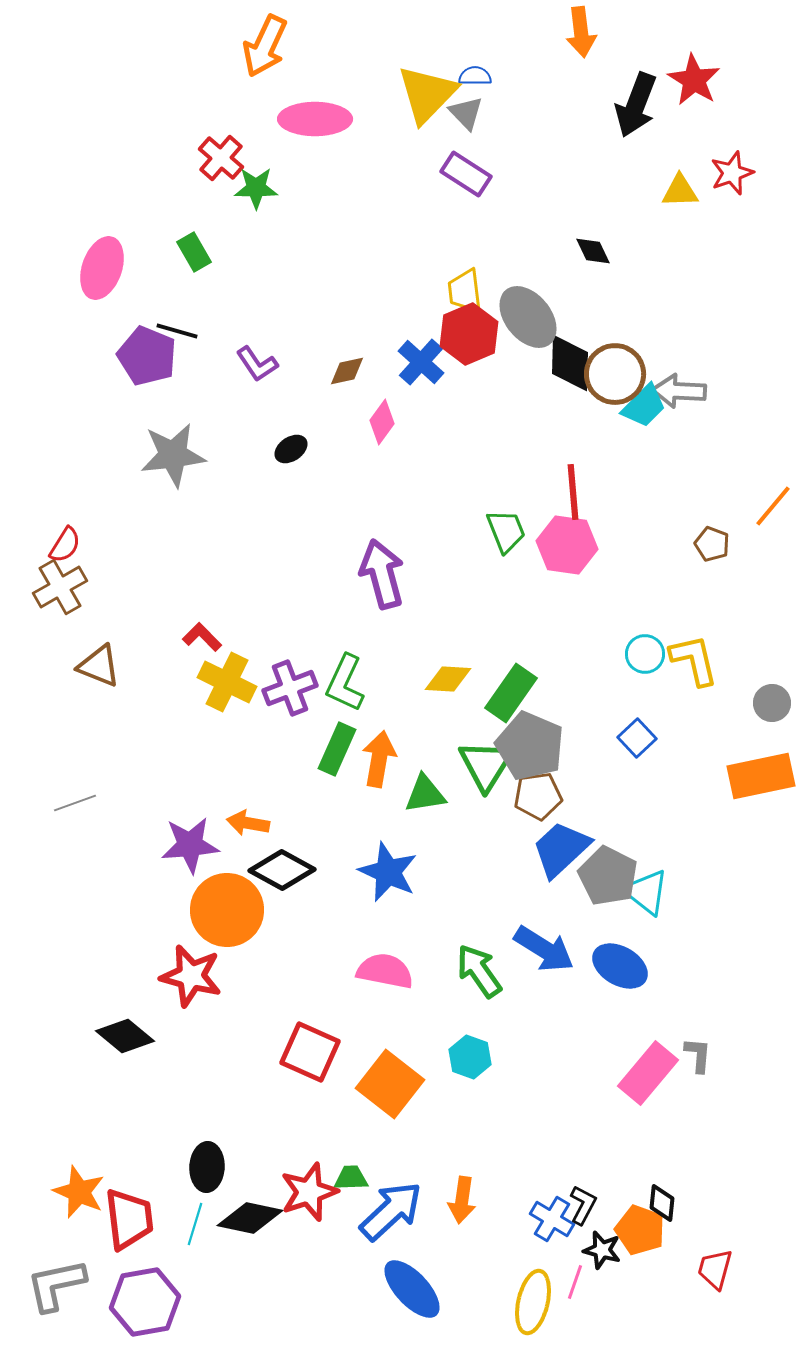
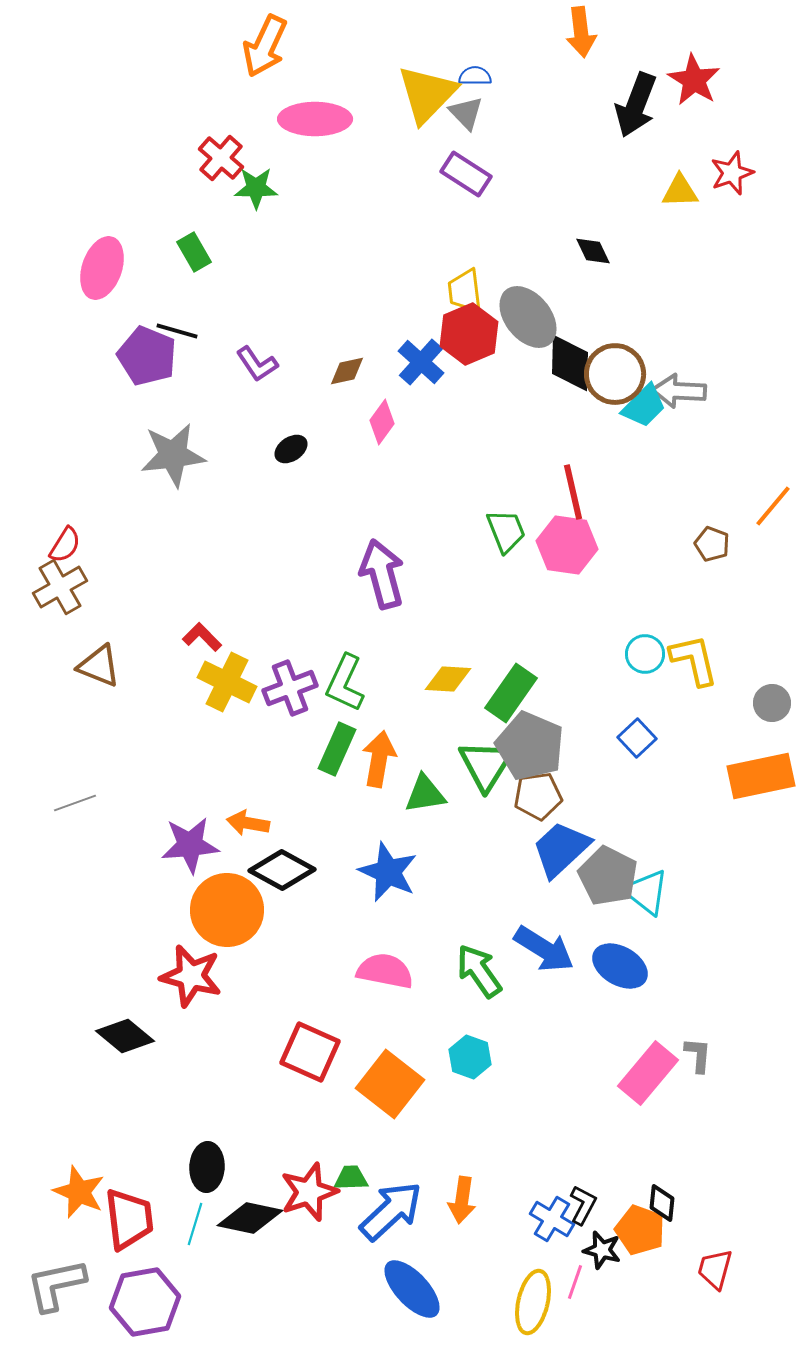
red line at (573, 492): rotated 8 degrees counterclockwise
